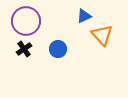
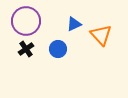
blue triangle: moved 10 px left, 8 px down
orange triangle: moved 1 px left
black cross: moved 2 px right
